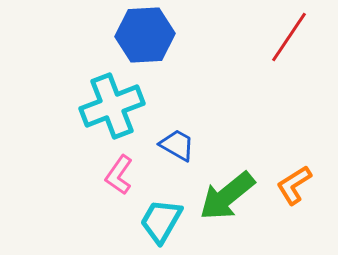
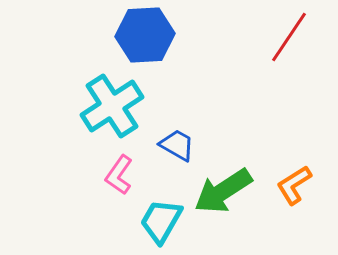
cyan cross: rotated 12 degrees counterclockwise
green arrow: moved 4 px left, 5 px up; rotated 6 degrees clockwise
